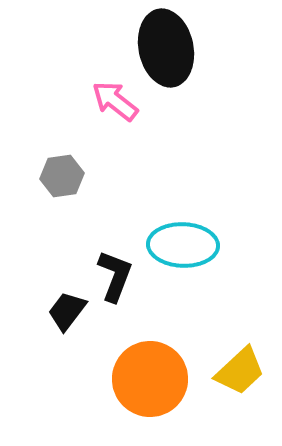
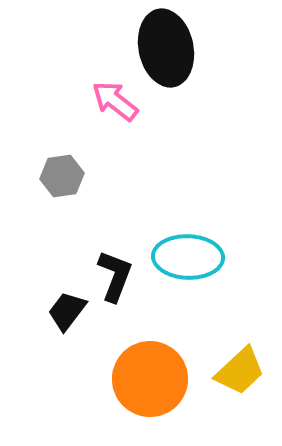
cyan ellipse: moved 5 px right, 12 px down
